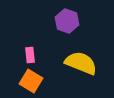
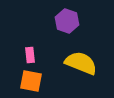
orange square: rotated 20 degrees counterclockwise
